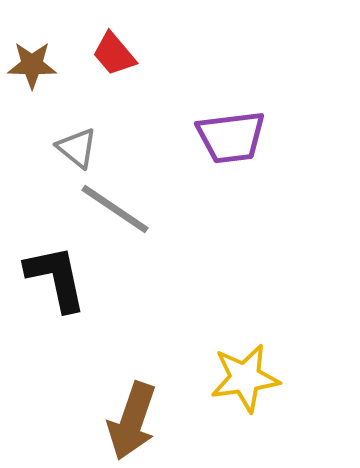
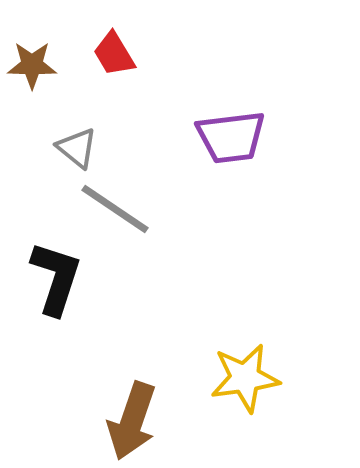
red trapezoid: rotated 9 degrees clockwise
black L-shape: rotated 30 degrees clockwise
